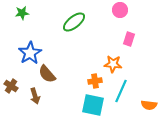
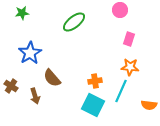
orange star: moved 17 px right, 3 px down
brown semicircle: moved 5 px right, 4 px down
cyan square: rotated 15 degrees clockwise
